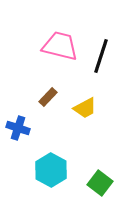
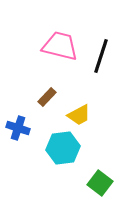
brown rectangle: moved 1 px left
yellow trapezoid: moved 6 px left, 7 px down
cyan hexagon: moved 12 px right, 22 px up; rotated 24 degrees clockwise
